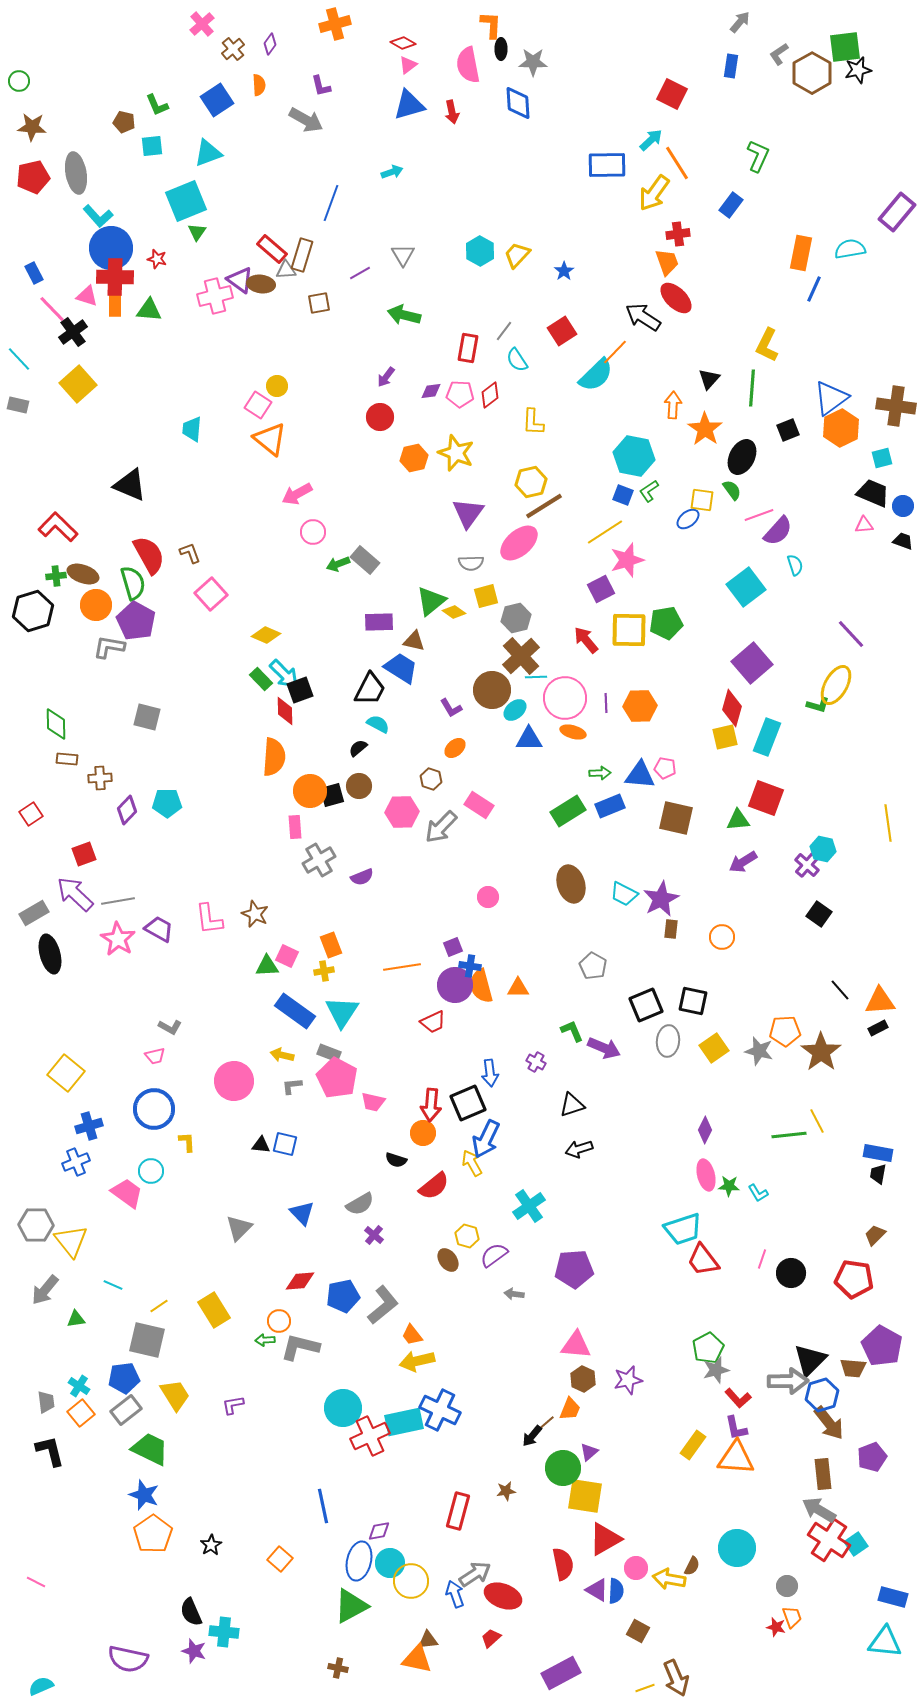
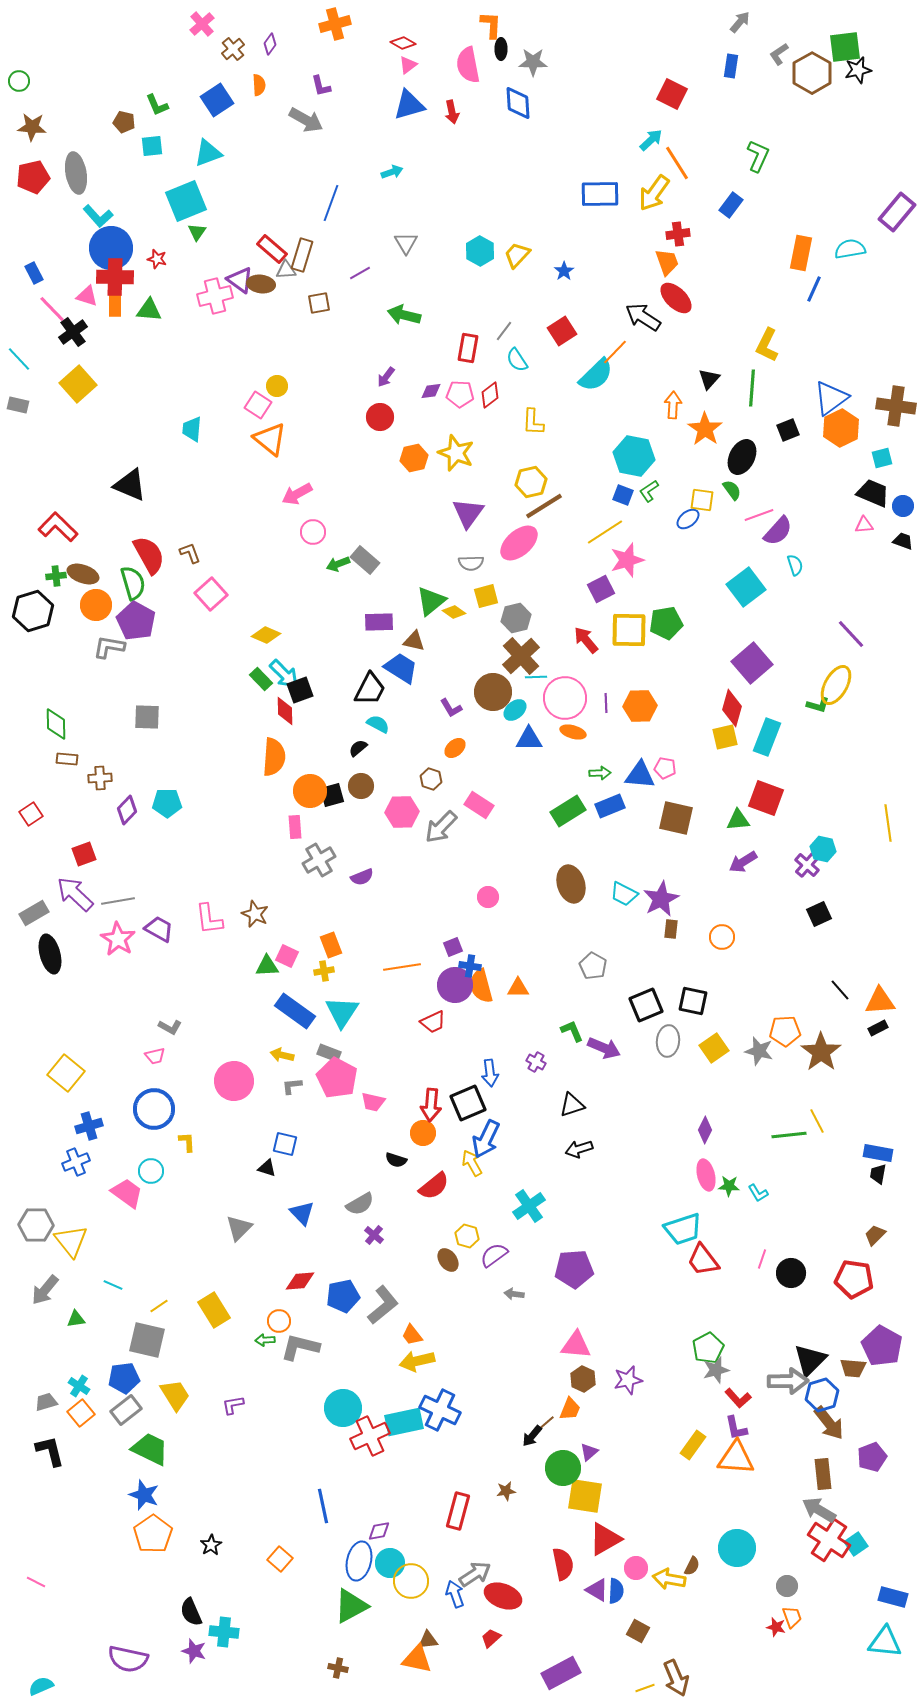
blue rectangle at (607, 165): moved 7 px left, 29 px down
gray triangle at (403, 255): moved 3 px right, 12 px up
brown circle at (492, 690): moved 1 px right, 2 px down
gray square at (147, 717): rotated 12 degrees counterclockwise
brown circle at (359, 786): moved 2 px right
black square at (819, 914): rotated 30 degrees clockwise
black triangle at (261, 1145): moved 6 px right, 23 px down; rotated 12 degrees clockwise
gray trapezoid at (46, 1402): rotated 100 degrees counterclockwise
